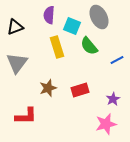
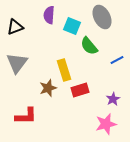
gray ellipse: moved 3 px right
yellow rectangle: moved 7 px right, 23 px down
